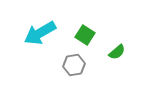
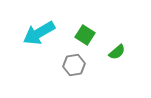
cyan arrow: moved 1 px left
